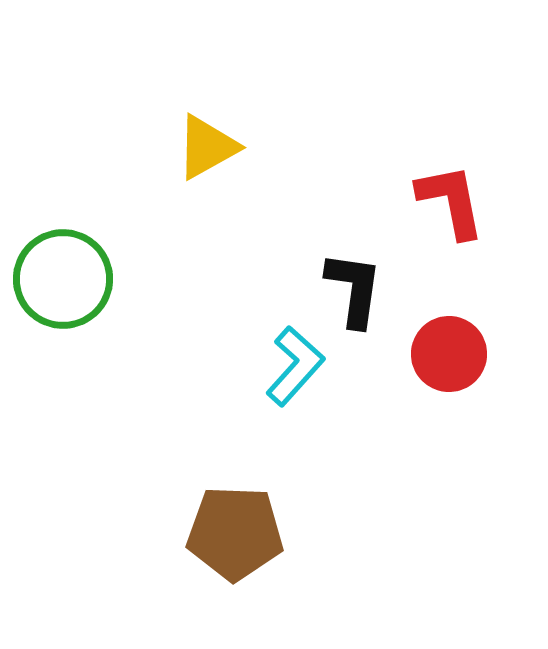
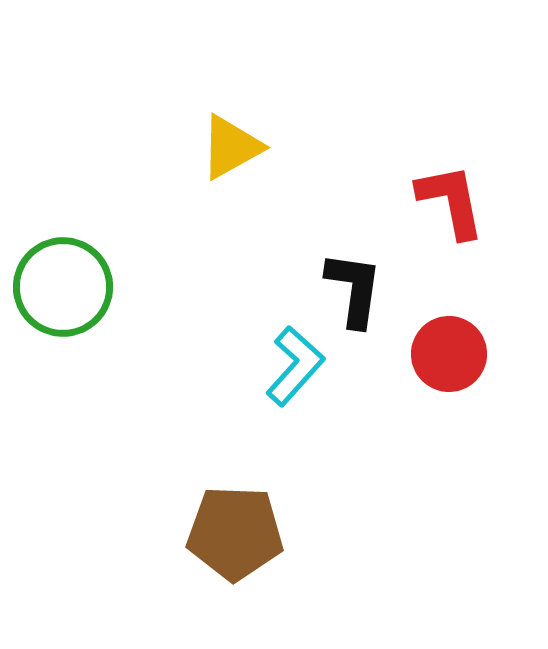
yellow triangle: moved 24 px right
green circle: moved 8 px down
